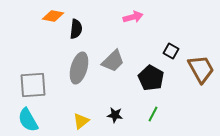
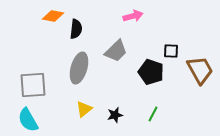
pink arrow: moved 1 px up
black square: rotated 28 degrees counterclockwise
gray trapezoid: moved 3 px right, 10 px up
brown trapezoid: moved 1 px left, 1 px down
black pentagon: moved 6 px up; rotated 10 degrees counterclockwise
black star: rotated 21 degrees counterclockwise
yellow triangle: moved 3 px right, 12 px up
